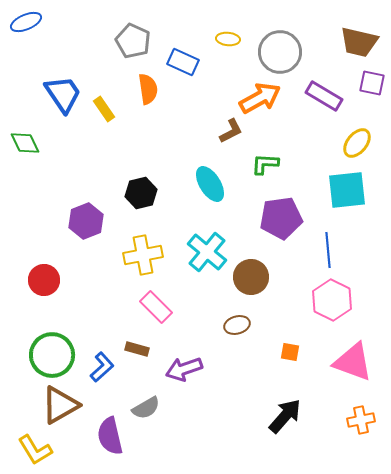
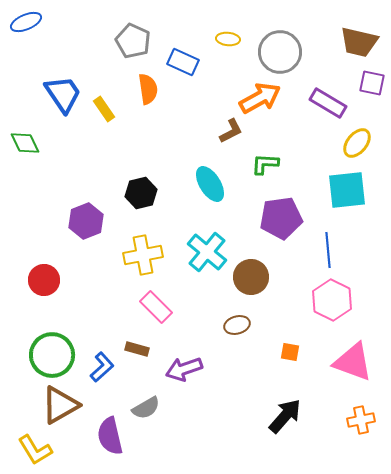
purple rectangle at (324, 96): moved 4 px right, 7 px down
